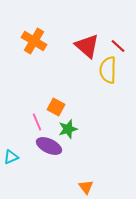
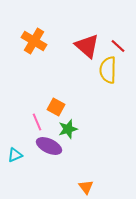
cyan triangle: moved 4 px right, 2 px up
